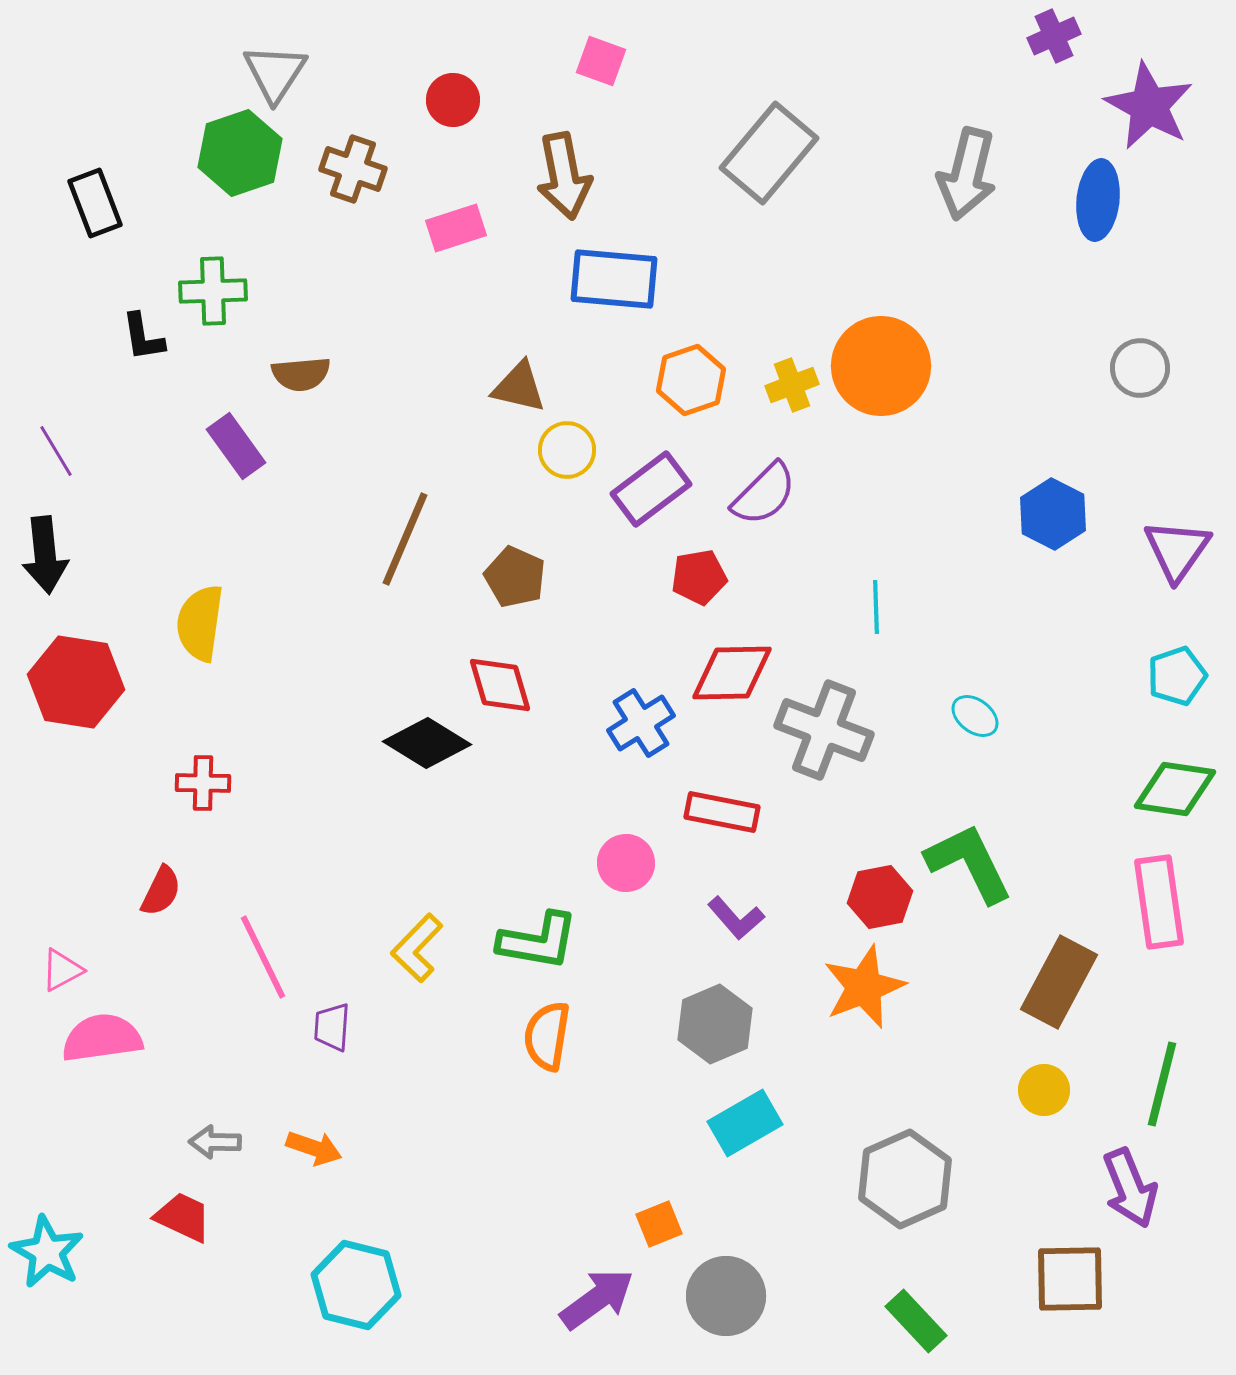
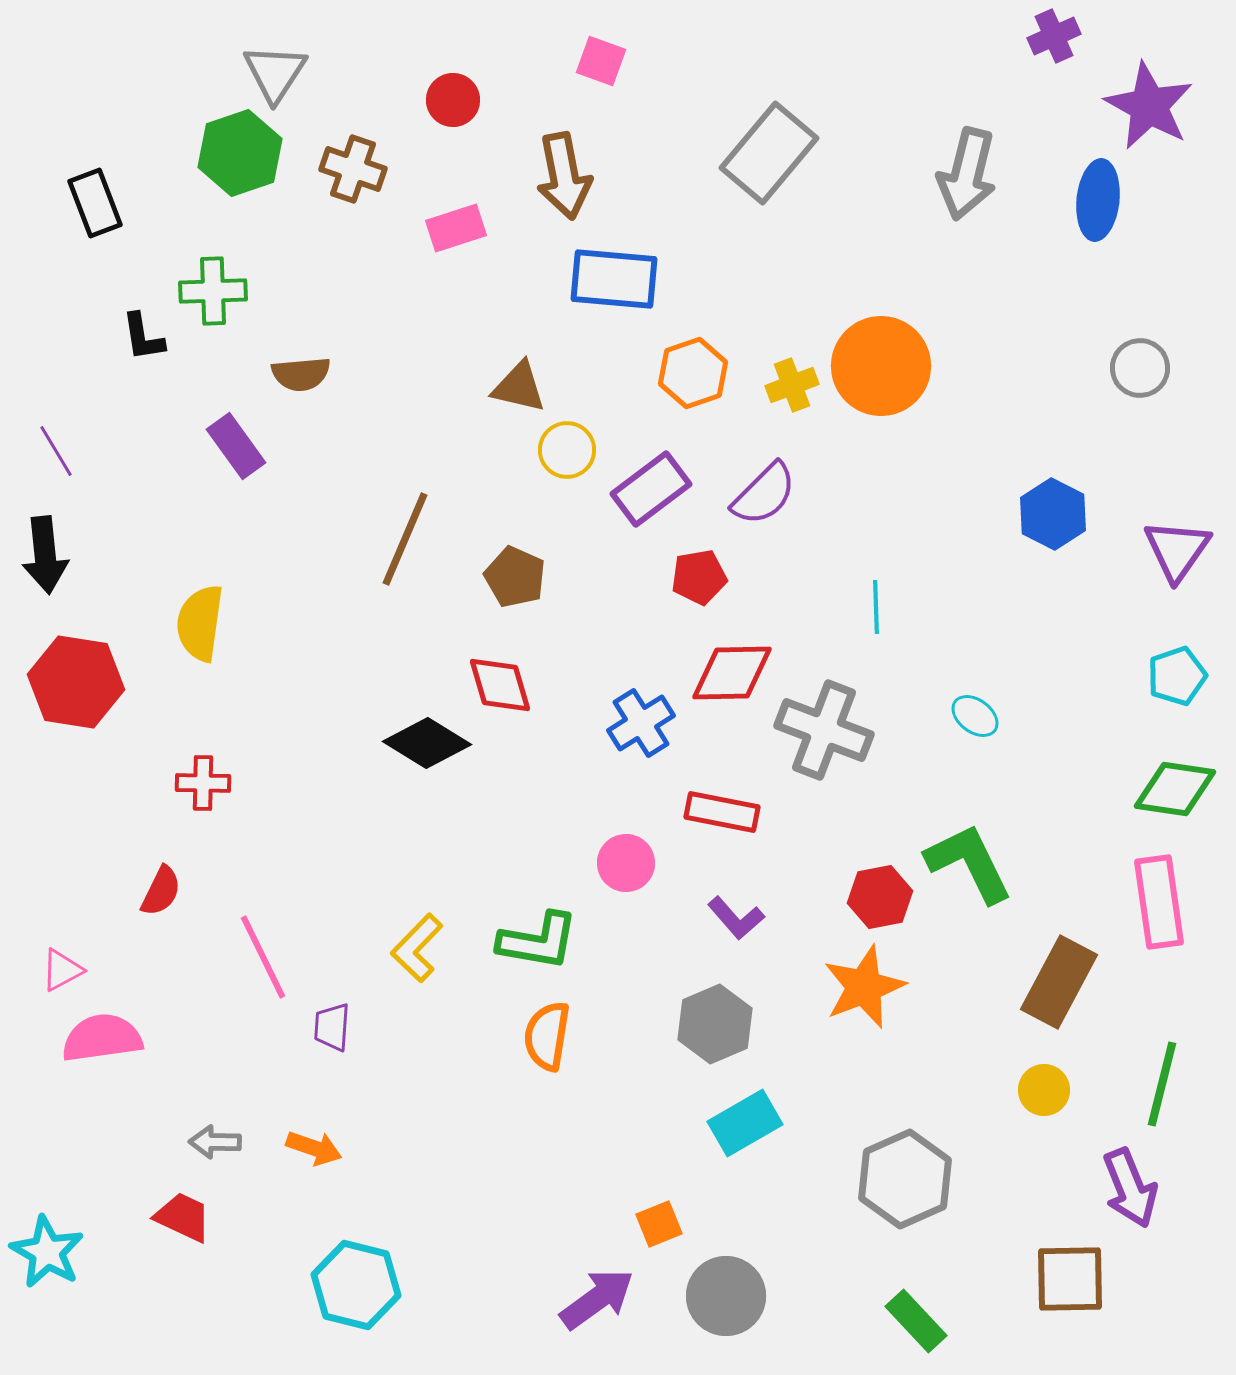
orange hexagon at (691, 380): moved 2 px right, 7 px up
